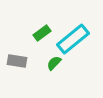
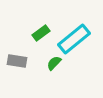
green rectangle: moved 1 px left
cyan rectangle: moved 1 px right
